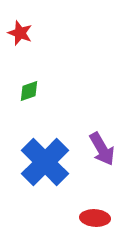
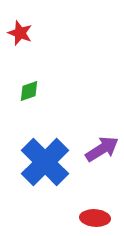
purple arrow: rotated 92 degrees counterclockwise
